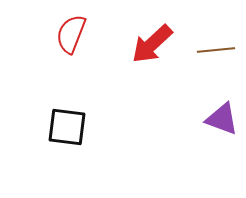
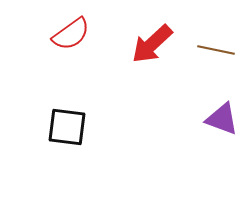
red semicircle: rotated 147 degrees counterclockwise
brown line: rotated 18 degrees clockwise
